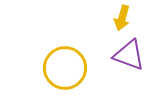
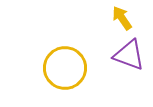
yellow arrow: rotated 130 degrees clockwise
